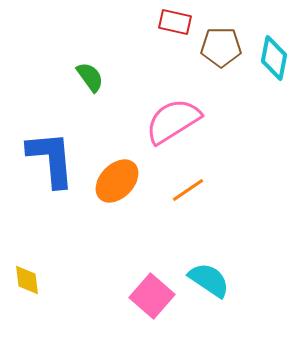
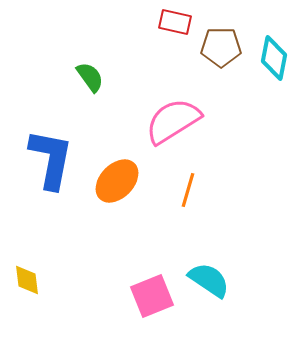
blue L-shape: rotated 16 degrees clockwise
orange line: rotated 40 degrees counterclockwise
pink square: rotated 27 degrees clockwise
